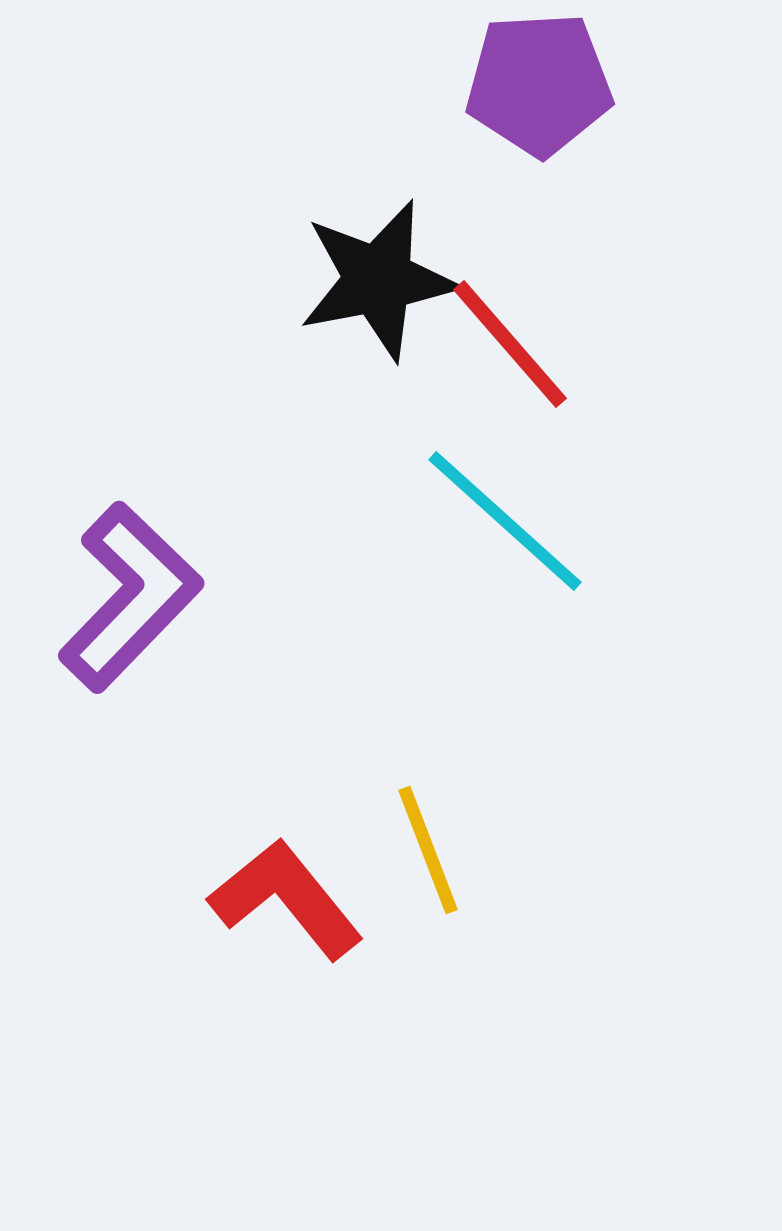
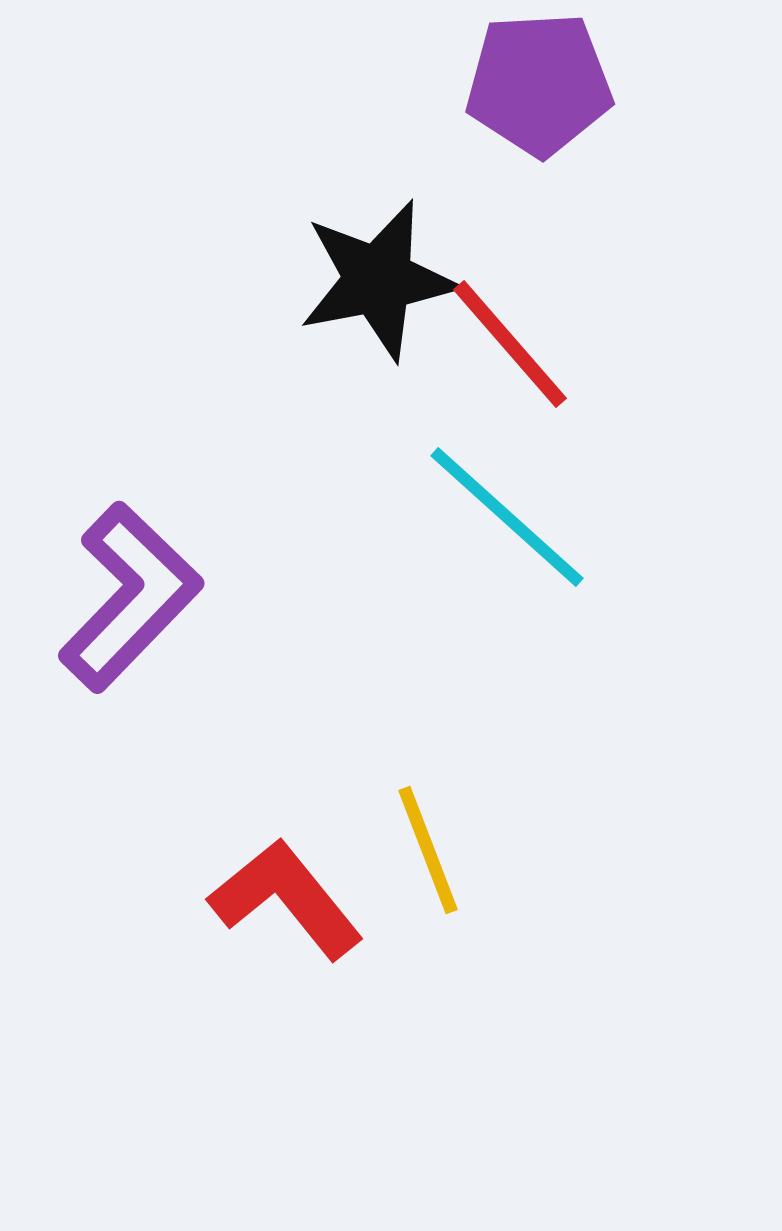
cyan line: moved 2 px right, 4 px up
